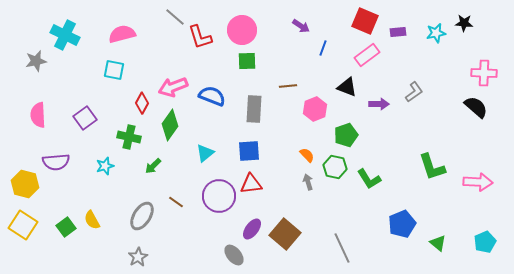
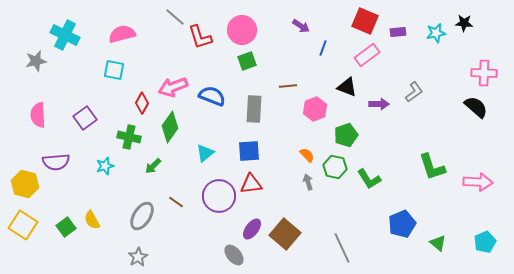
green square at (247, 61): rotated 18 degrees counterclockwise
green diamond at (170, 125): moved 2 px down
